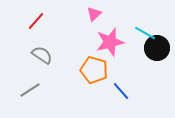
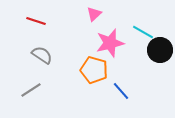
red line: rotated 66 degrees clockwise
cyan line: moved 2 px left, 1 px up
pink star: moved 1 px down
black circle: moved 3 px right, 2 px down
gray line: moved 1 px right
